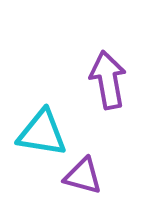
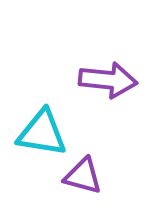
purple arrow: rotated 106 degrees clockwise
